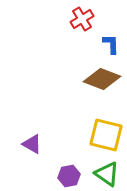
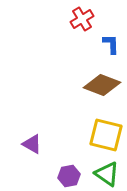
brown diamond: moved 6 px down
